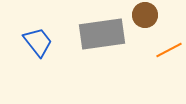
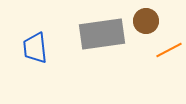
brown circle: moved 1 px right, 6 px down
blue trapezoid: moved 3 px left, 6 px down; rotated 148 degrees counterclockwise
